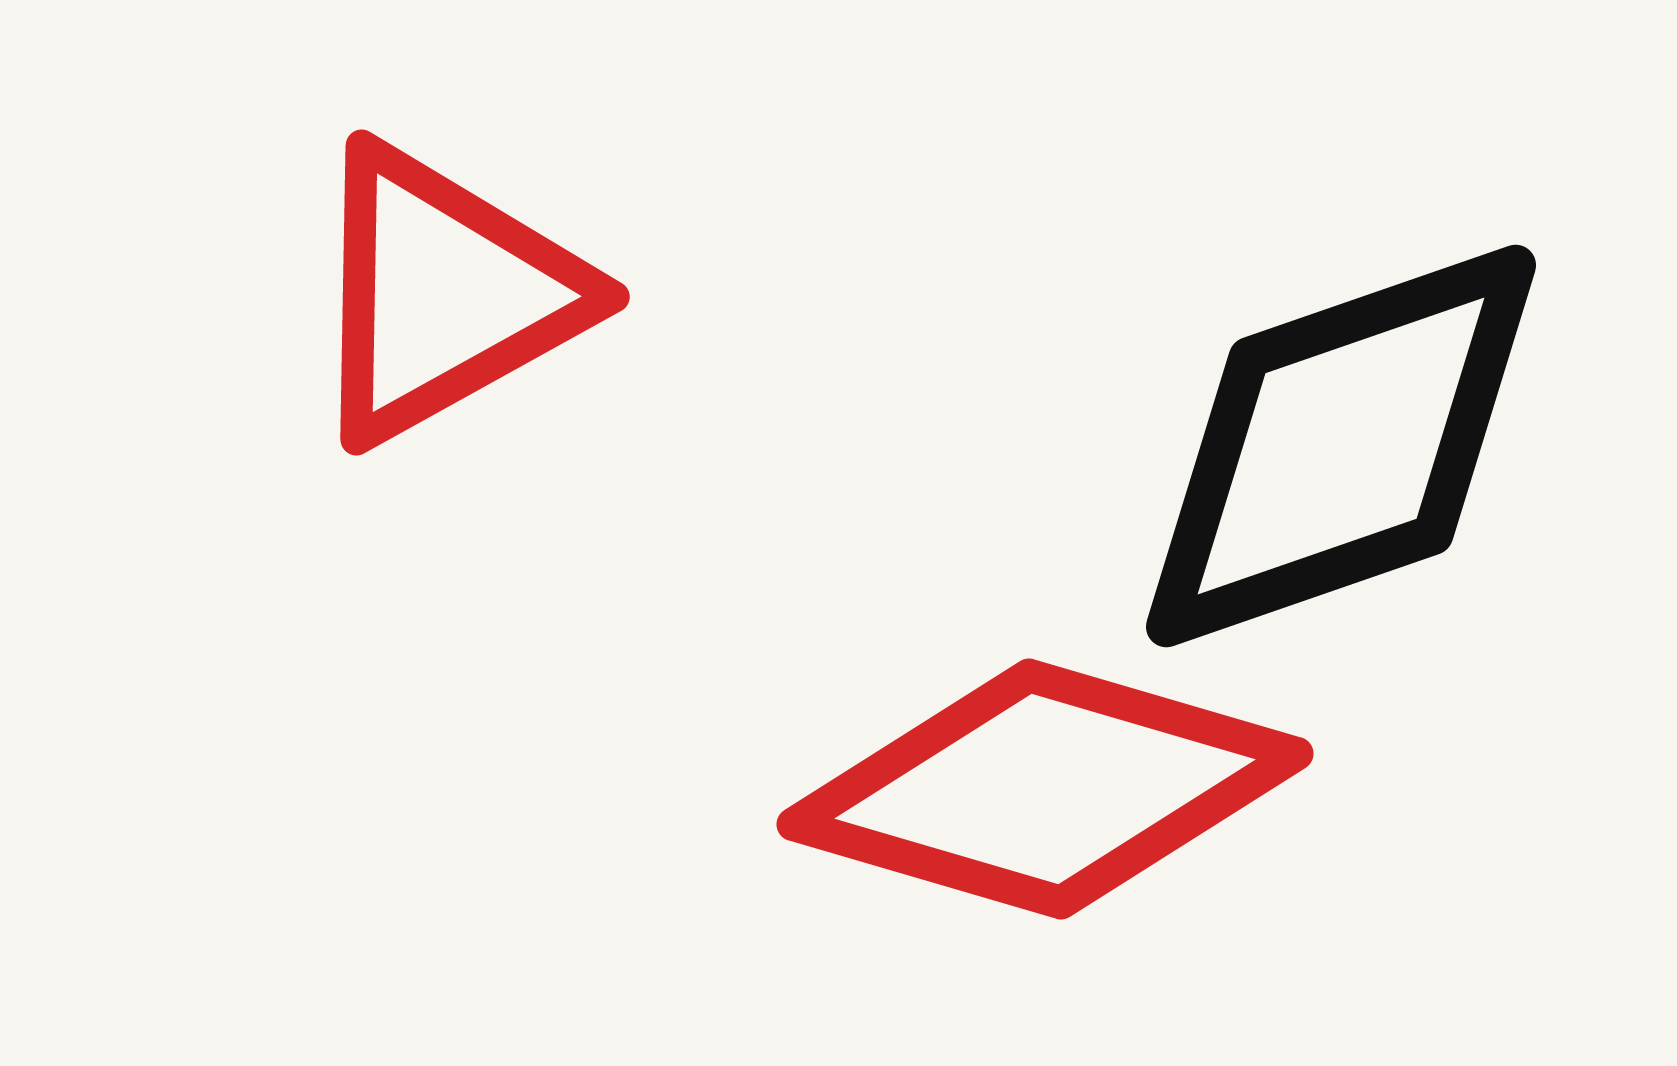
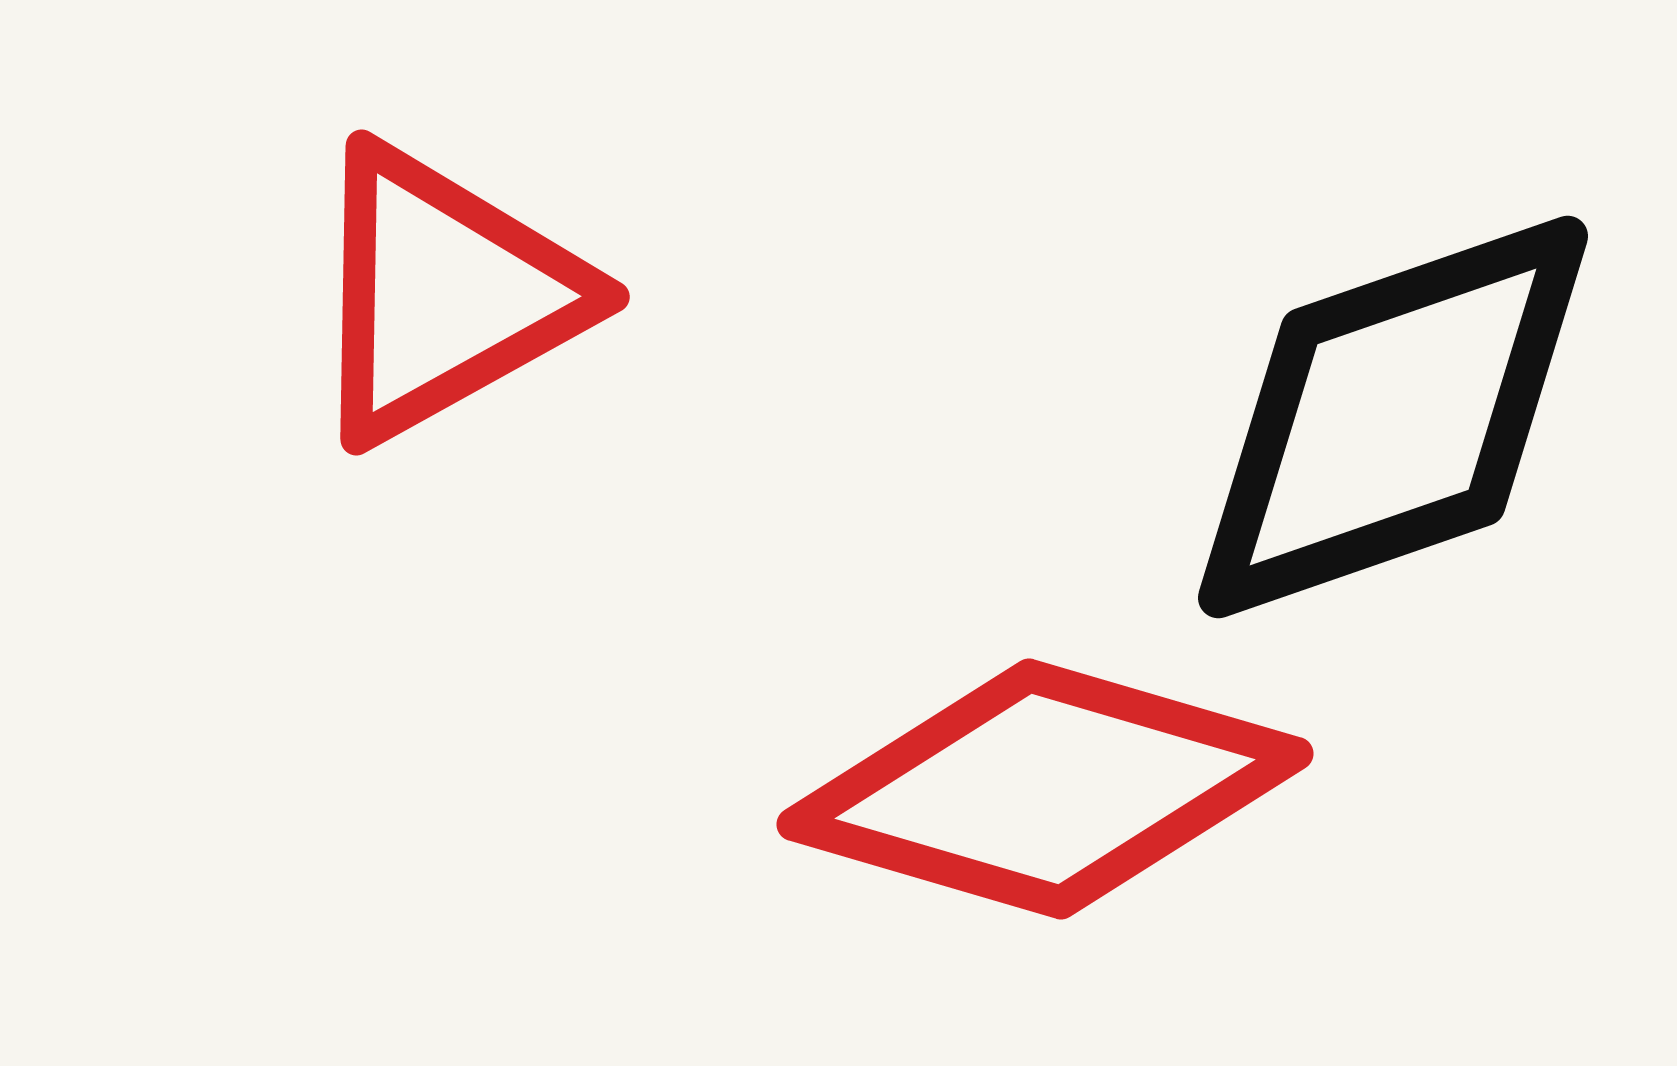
black diamond: moved 52 px right, 29 px up
